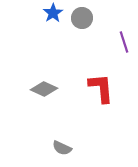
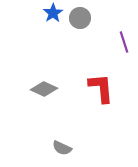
gray circle: moved 2 px left
